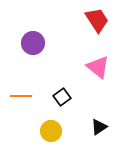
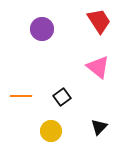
red trapezoid: moved 2 px right, 1 px down
purple circle: moved 9 px right, 14 px up
black triangle: rotated 12 degrees counterclockwise
